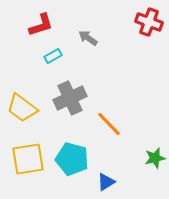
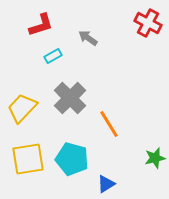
red cross: moved 1 px left, 1 px down; rotated 8 degrees clockwise
gray cross: rotated 20 degrees counterclockwise
yellow trapezoid: rotated 96 degrees clockwise
orange line: rotated 12 degrees clockwise
blue triangle: moved 2 px down
